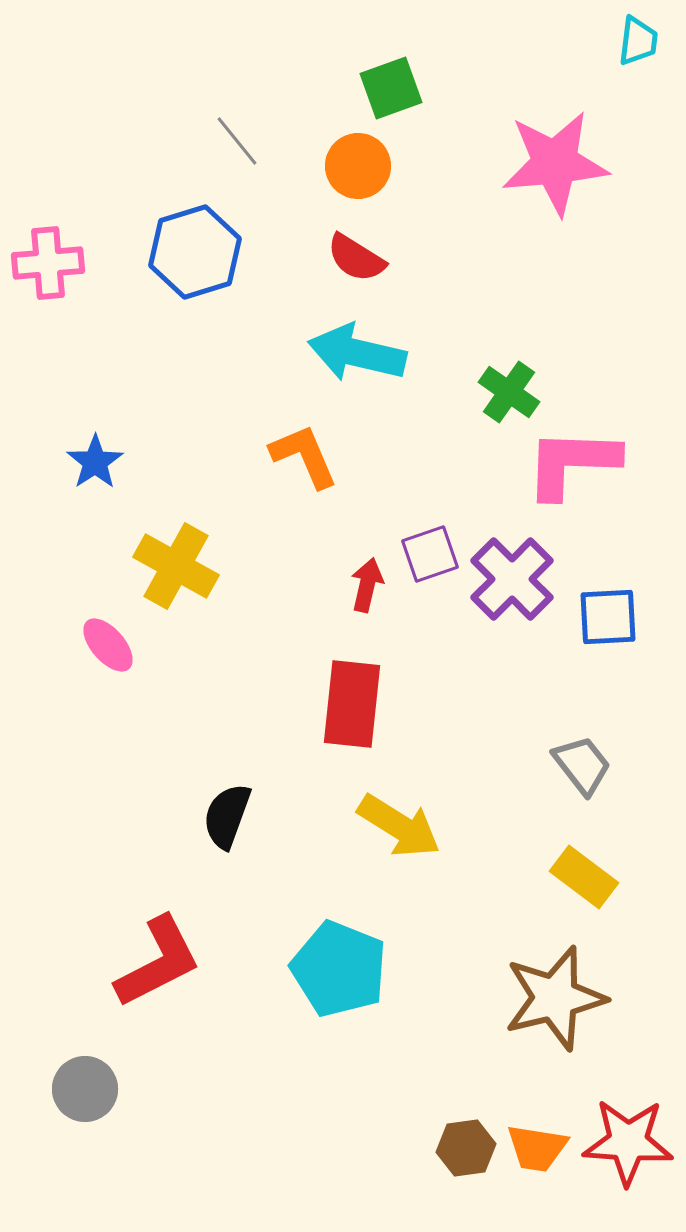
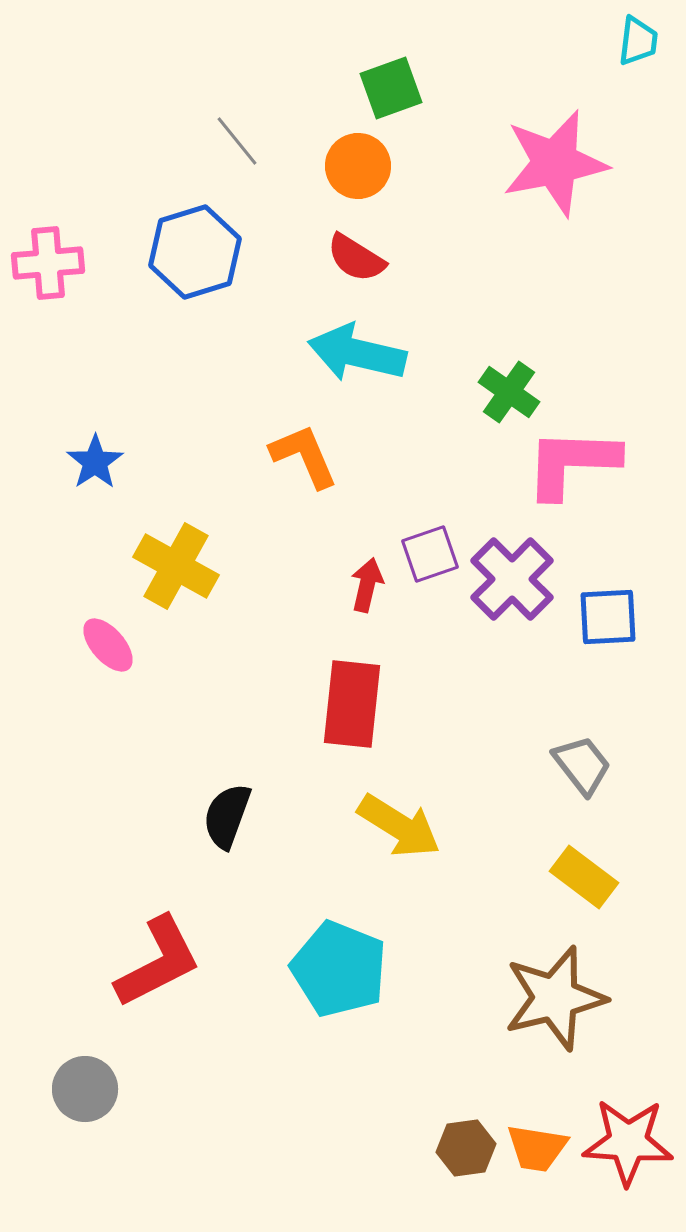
pink star: rotated 6 degrees counterclockwise
